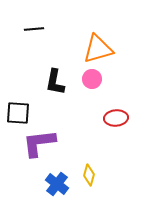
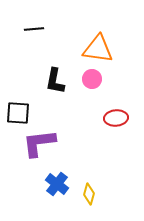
orange triangle: rotated 24 degrees clockwise
black L-shape: moved 1 px up
yellow diamond: moved 19 px down
